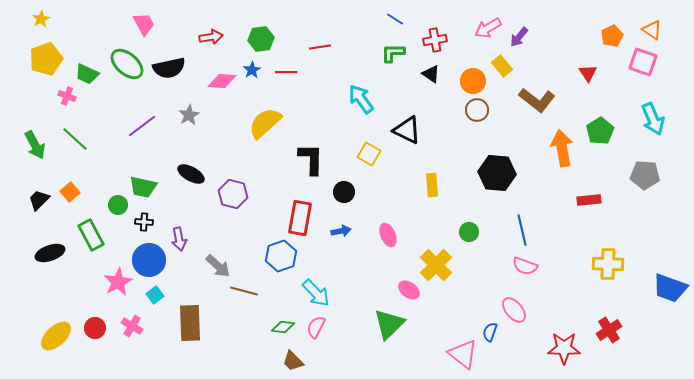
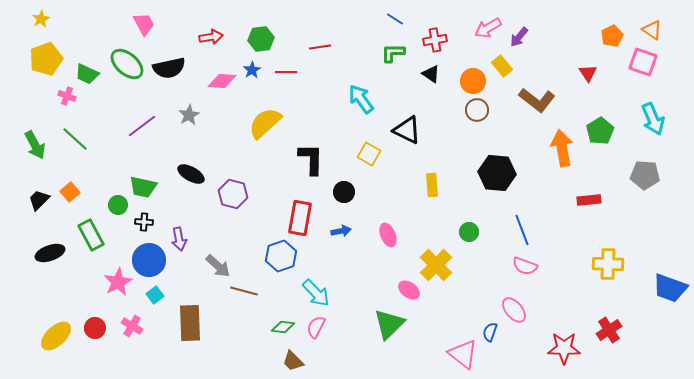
blue line at (522, 230): rotated 8 degrees counterclockwise
